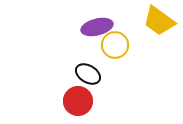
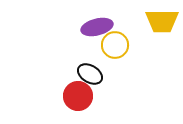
yellow trapezoid: moved 3 px right; rotated 36 degrees counterclockwise
black ellipse: moved 2 px right
red circle: moved 5 px up
